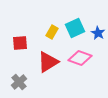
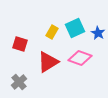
red square: moved 1 px down; rotated 21 degrees clockwise
